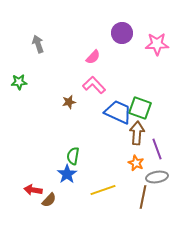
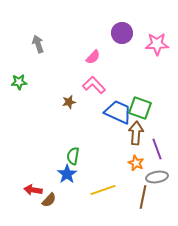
brown arrow: moved 1 px left
